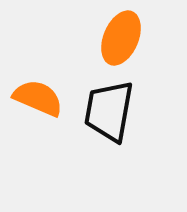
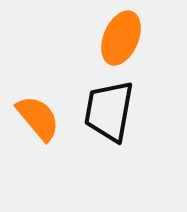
orange semicircle: moved 20 px down; rotated 27 degrees clockwise
